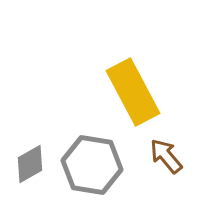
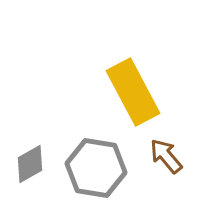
gray hexagon: moved 4 px right, 3 px down
